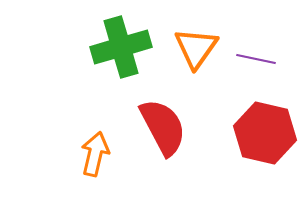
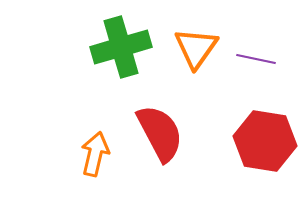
red semicircle: moved 3 px left, 6 px down
red hexagon: moved 8 px down; rotated 4 degrees counterclockwise
